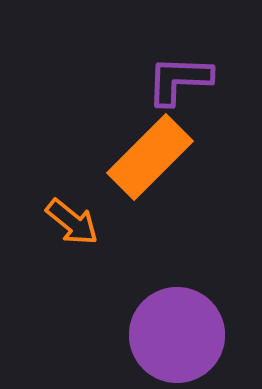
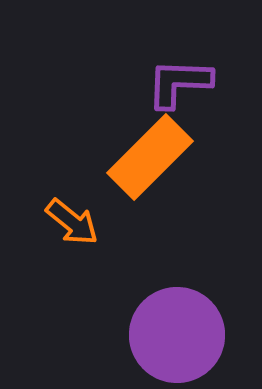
purple L-shape: moved 3 px down
